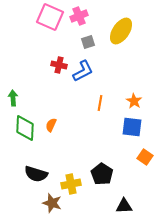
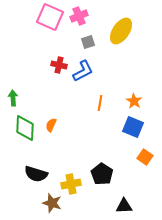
blue square: moved 1 px right; rotated 15 degrees clockwise
